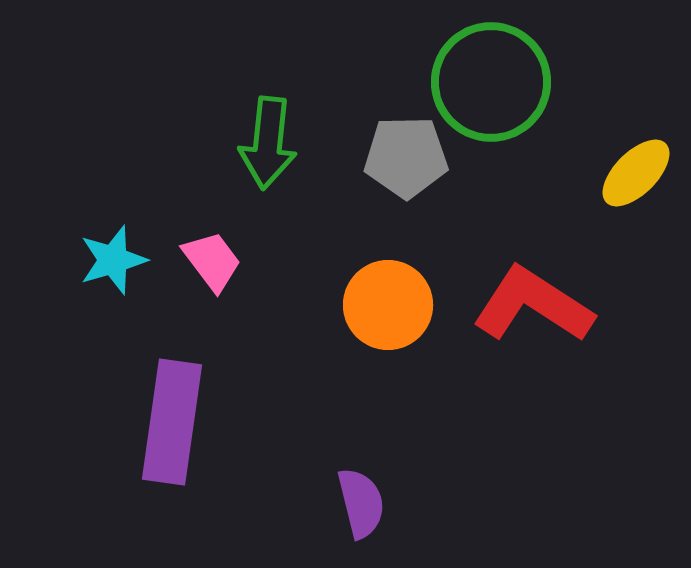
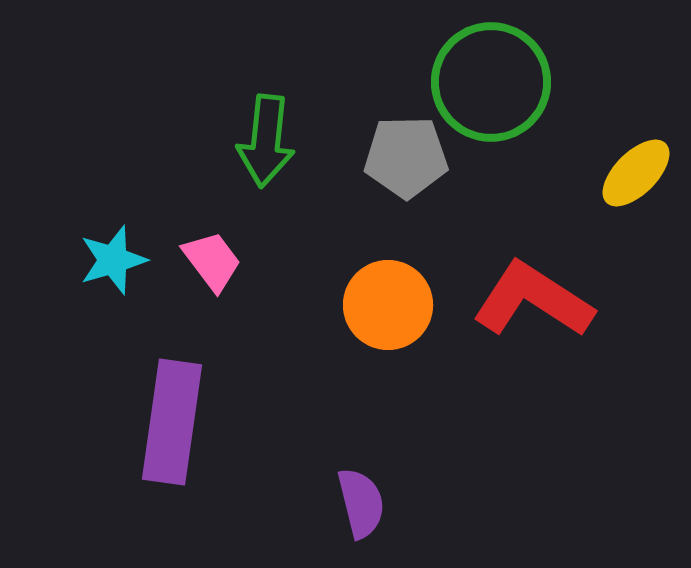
green arrow: moved 2 px left, 2 px up
red L-shape: moved 5 px up
